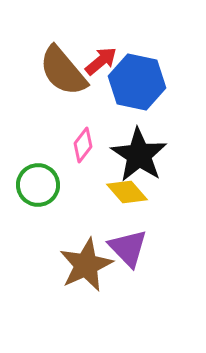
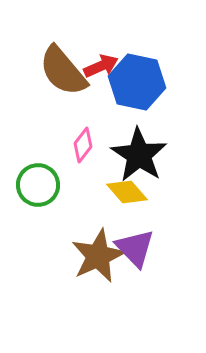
red arrow: moved 5 px down; rotated 16 degrees clockwise
purple triangle: moved 7 px right
brown star: moved 12 px right, 9 px up
